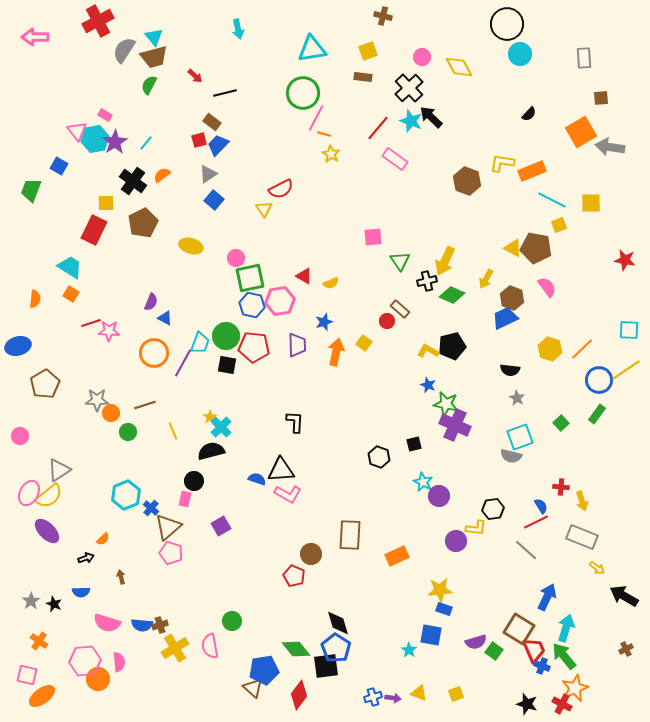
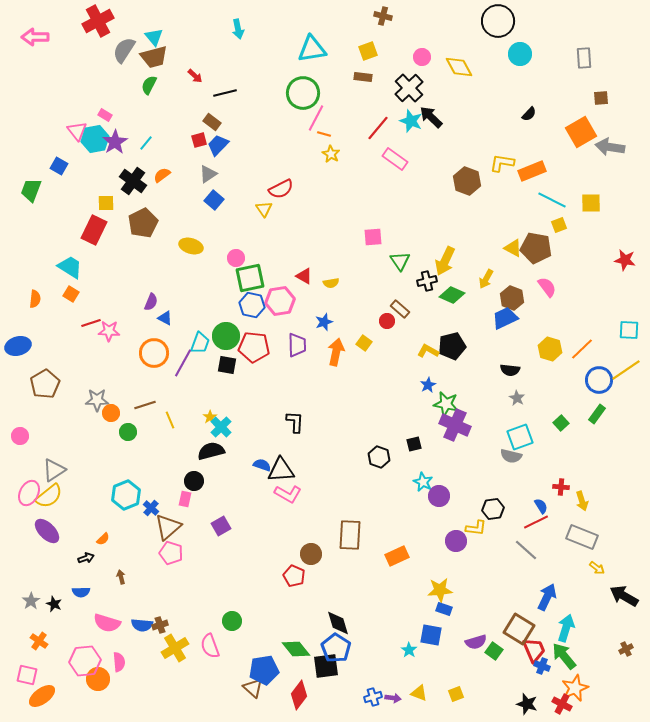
black circle at (507, 24): moved 9 px left, 3 px up
yellow semicircle at (331, 283): rotated 14 degrees clockwise
blue star at (428, 385): rotated 21 degrees clockwise
yellow line at (173, 431): moved 3 px left, 11 px up
gray triangle at (59, 470): moved 5 px left
blue semicircle at (257, 479): moved 5 px right, 14 px up
pink semicircle at (210, 646): rotated 10 degrees counterclockwise
